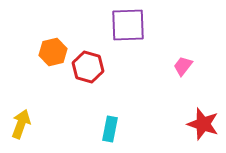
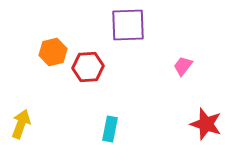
red hexagon: rotated 20 degrees counterclockwise
red star: moved 3 px right
